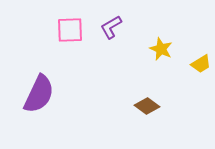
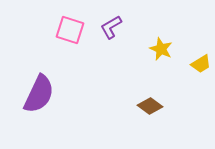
pink square: rotated 20 degrees clockwise
brown diamond: moved 3 px right
